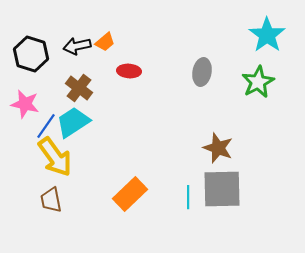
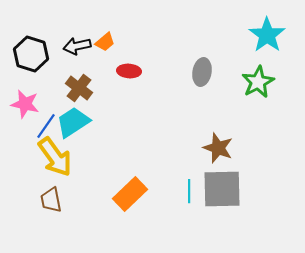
cyan line: moved 1 px right, 6 px up
